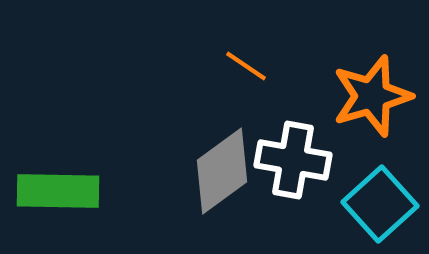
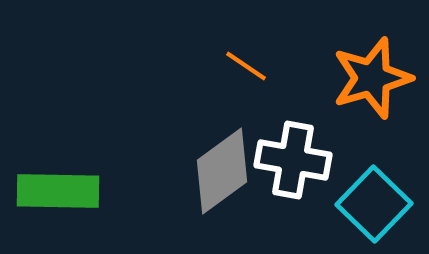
orange star: moved 18 px up
cyan square: moved 6 px left; rotated 4 degrees counterclockwise
